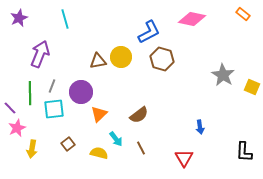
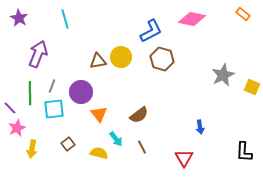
purple star: rotated 18 degrees counterclockwise
blue L-shape: moved 2 px right, 1 px up
purple arrow: moved 2 px left
gray star: rotated 15 degrees clockwise
orange triangle: rotated 24 degrees counterclockwise
brown line: moved 1 px right, 1 px up
